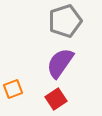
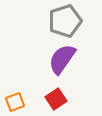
purple semicircle: moved 2 px right, 4 px up
orange square: moved 2 px right, 13 px down
